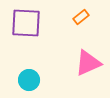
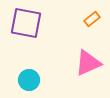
orange rectangle: moved 11 px right, 2 px down
purple square: rotated 8 degrees clockwise
